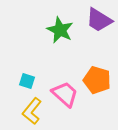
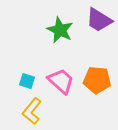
orange pentagon: rotated 12 degrees counterclockwise
pink trapezoid: moved 4 px left, 13 px up
